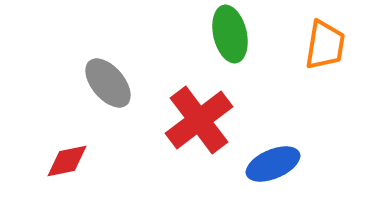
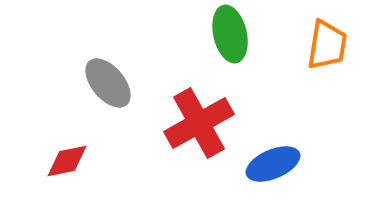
orange trapezoid: moved 2 px right
red cross: moved 3 px down; rotated 8 degrees clockwise
